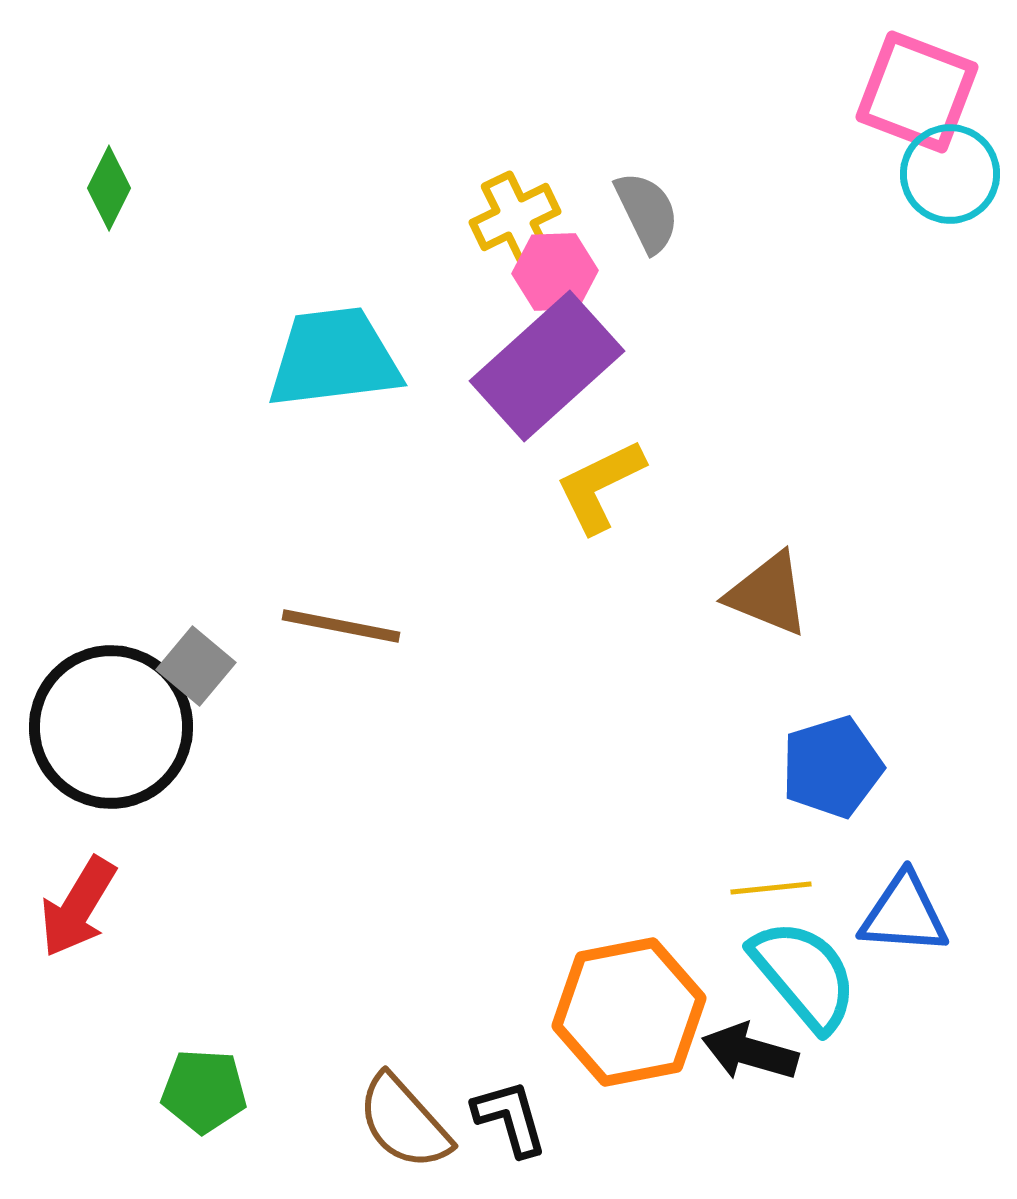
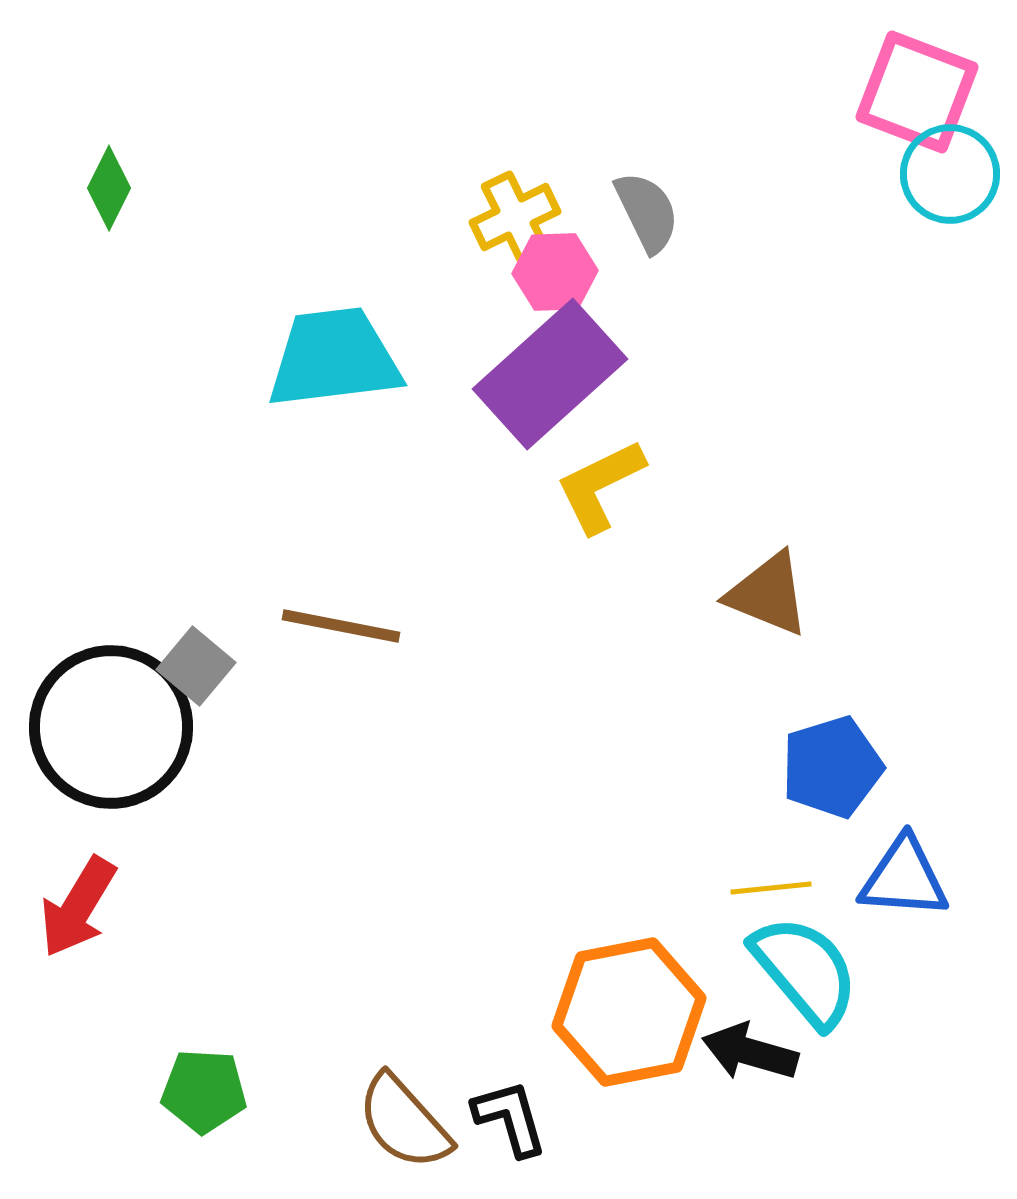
purple rectangle: moved 3 px right, 8 px down
blue triangle: moved 36 px up
cyan semicircle: moved 1 px right, 4 px up
